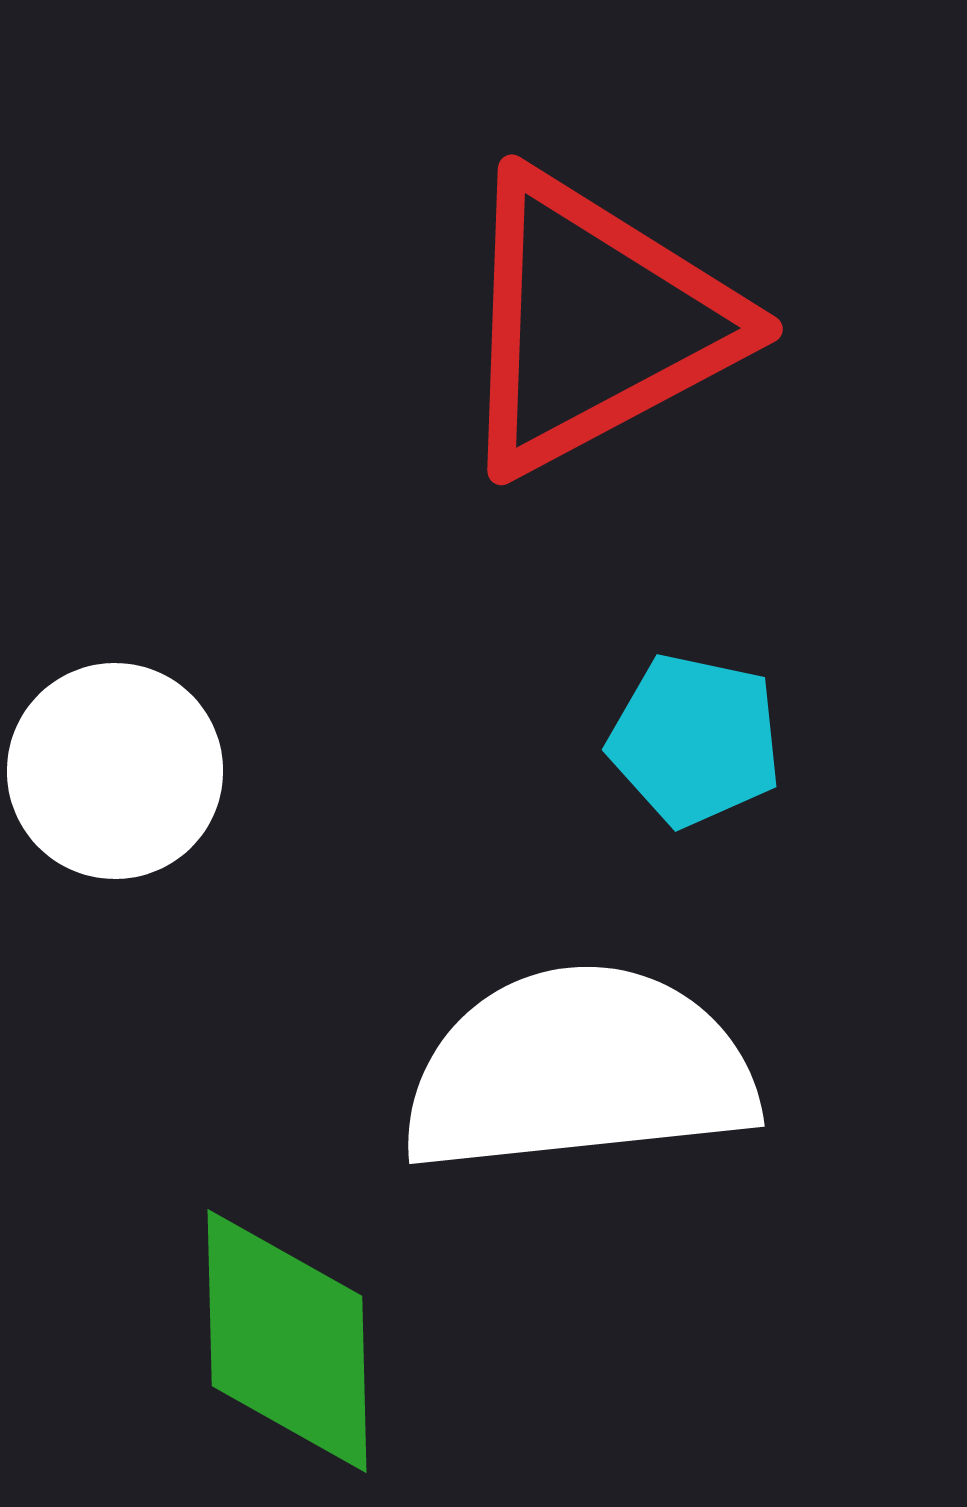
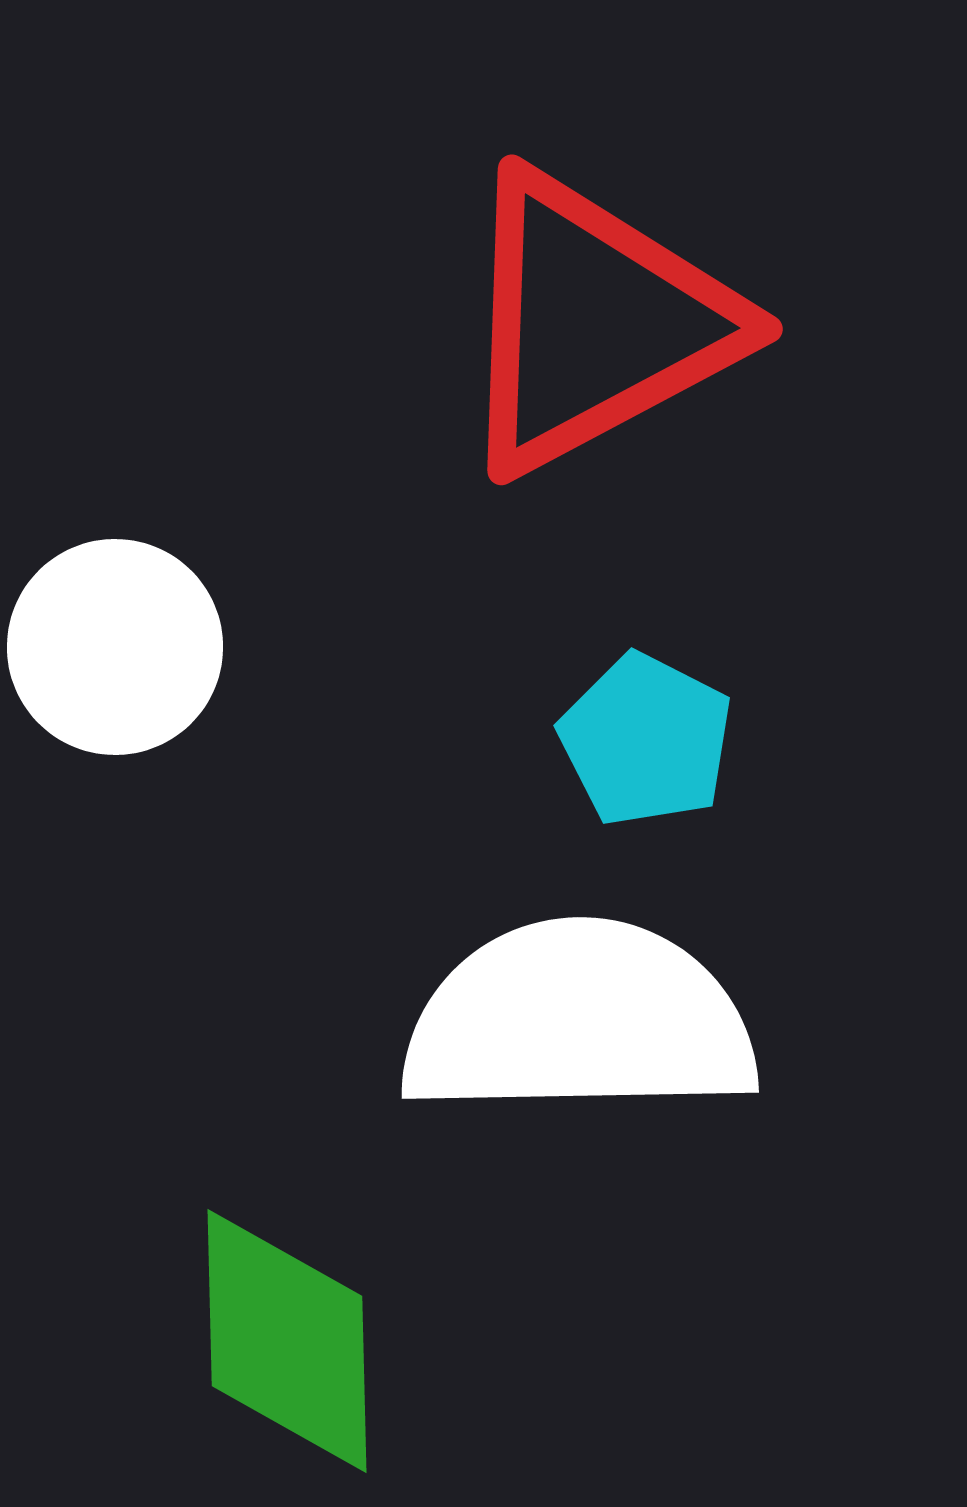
cyan pentagon: moved 49 px left; rotated 15 degrees clockwise
white circle: moved 124 px up
white semicircle: moved 50 px up; rotated 5 degrees clockwise
